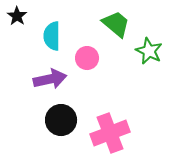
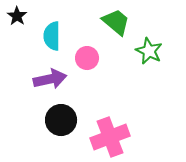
green trapezoid: moved 2 px up
pink cross: moved 4 px down
